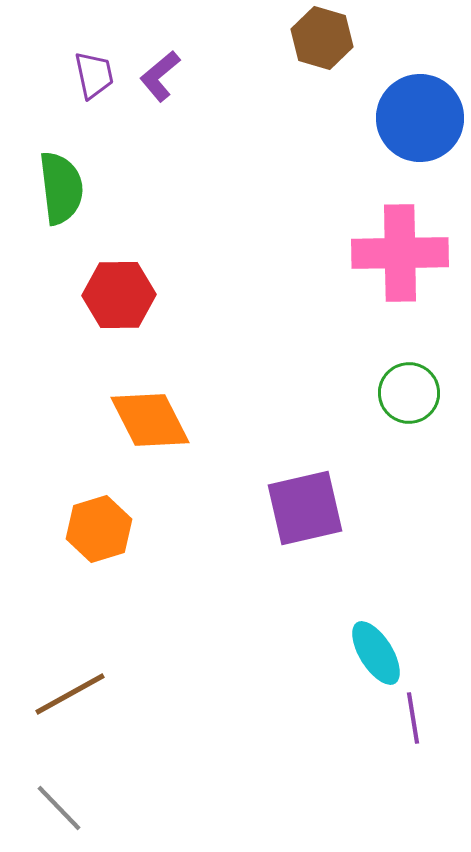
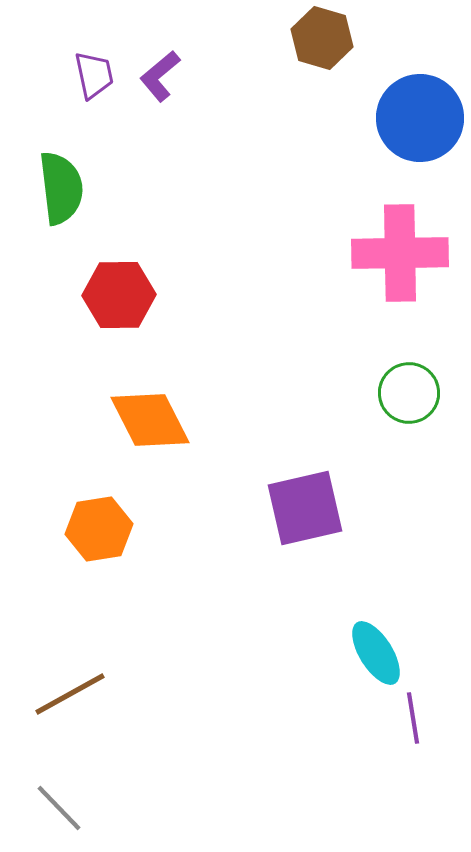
orange hexagon: rotated 8 degrees clockwise
